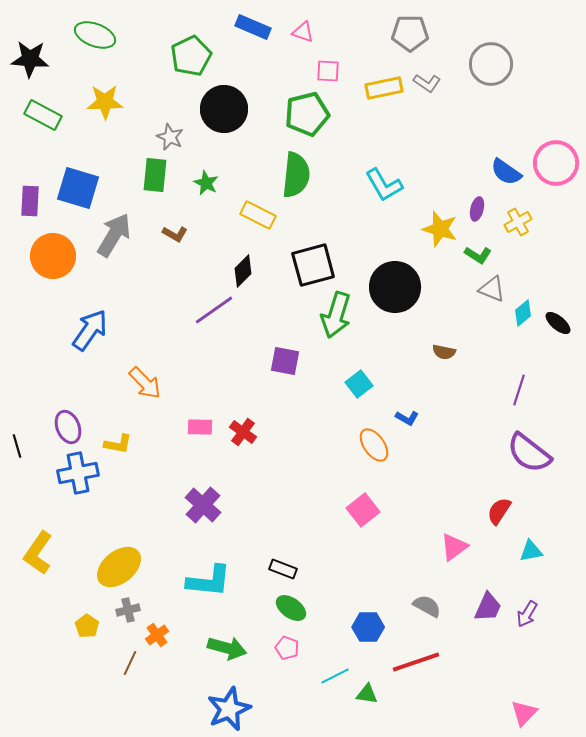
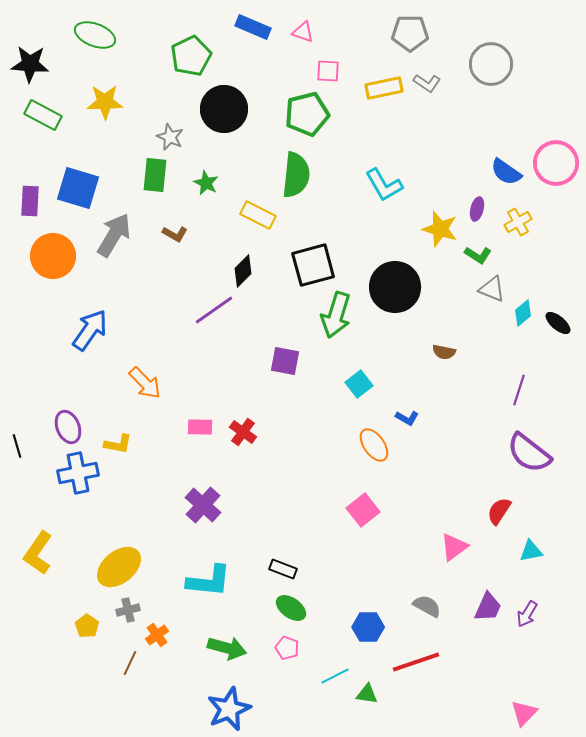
black star at (30, 59): moved 5 px down
